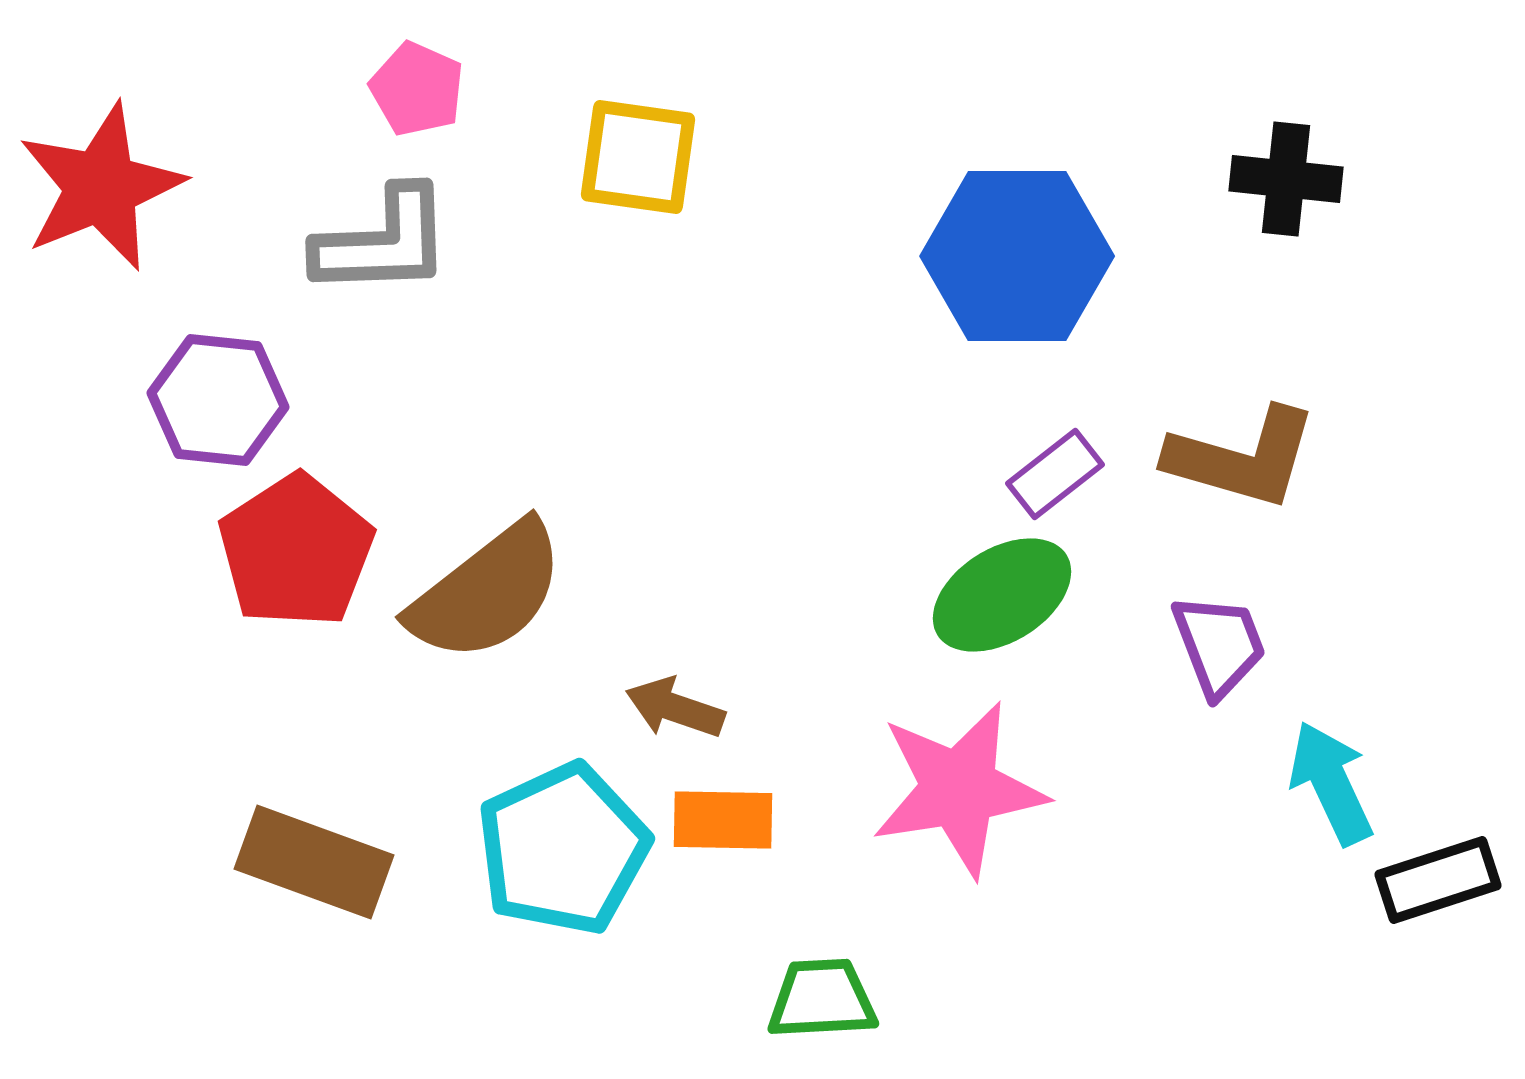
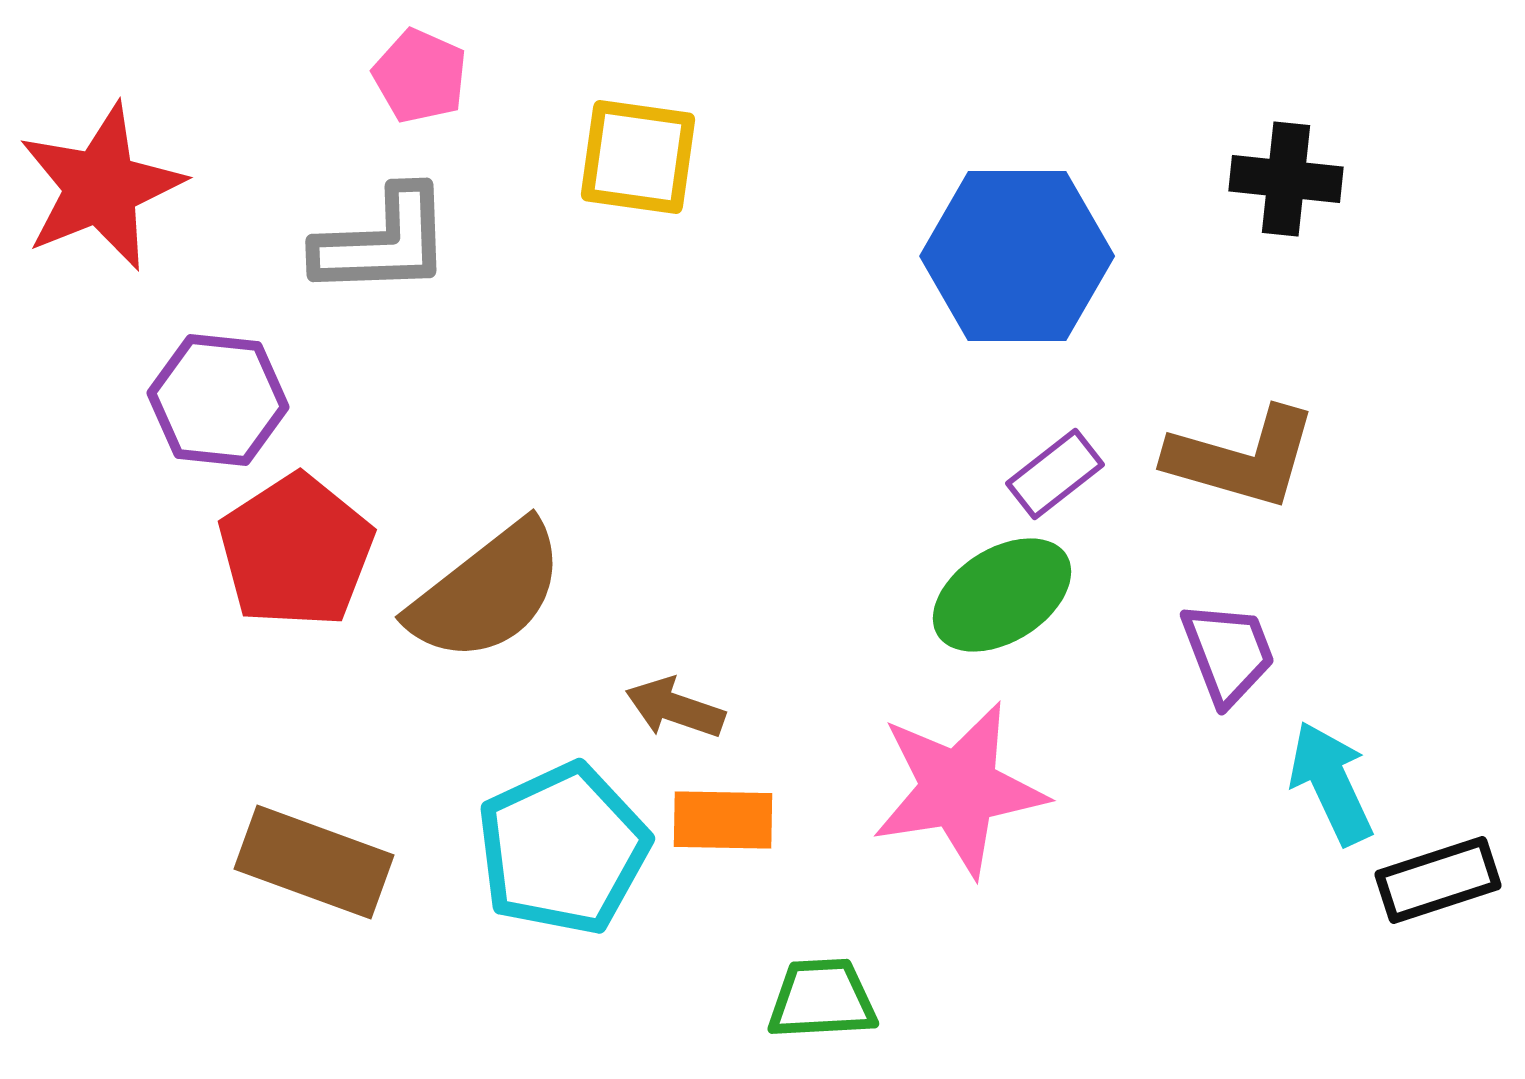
pink pentagon: moved 3 px right, 13 px up
purple trapezoid: moved 9 px right, 8 px down
